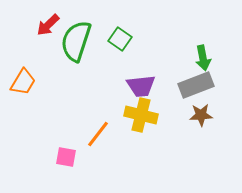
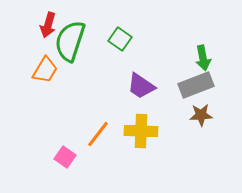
red arrow: rotated 30 degrees counterclockwise
green semicircle: moved 6 px left
orange trapezoid: moved 22 px right, 12 px up
purple trapezoid: rotated 40 degrees clockwise
yellow cross: moved 16 px down; rotated 12 degrees counterclockwise
pink square: moved 1 px left; rotated 25 degrees clockwise
